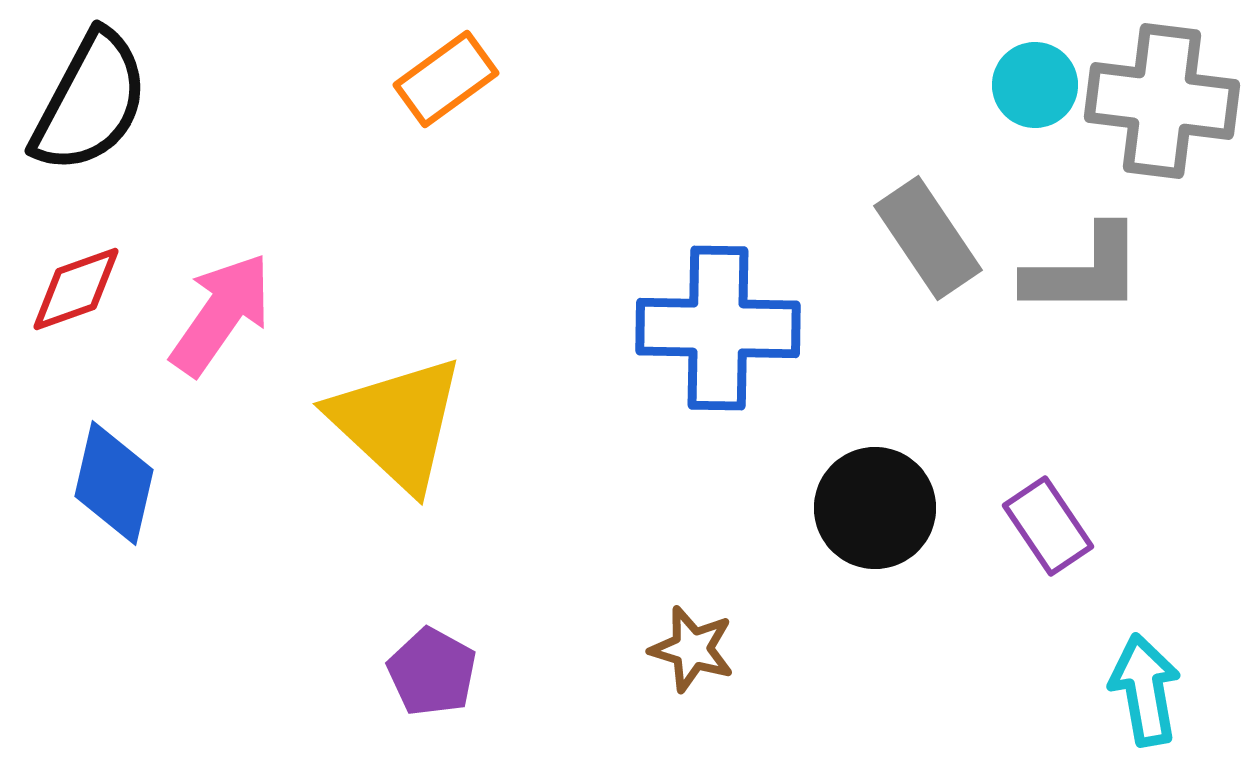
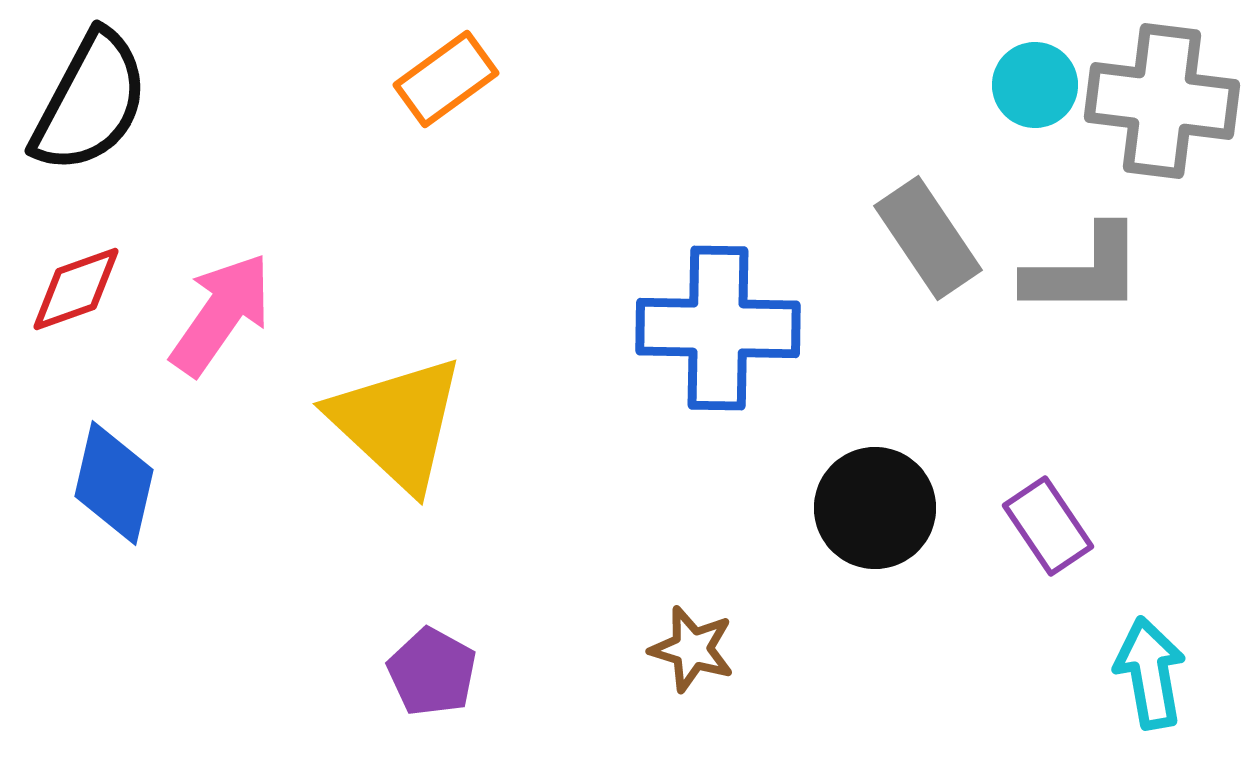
cyan arrow: moved 5 px right, 17 px up
